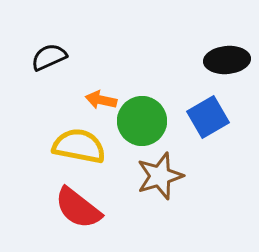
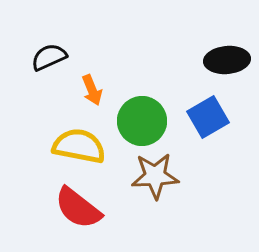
orange arrow: moved 9 px left, 10 px up; rotated 124 degrees counterclockwise
brown star: moved 5 px left; rotated 15 degrees clockwise
